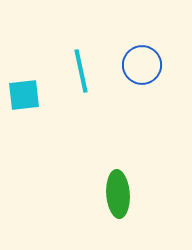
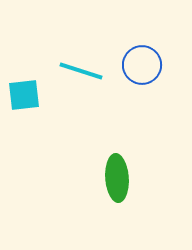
cyan line: rotated 60 degrees counterclockwise
green ellipse: moved 1 px left, 16 px up
